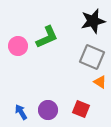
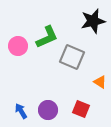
gray square: moved 20 px left
blue arrow: moved 1 px up
